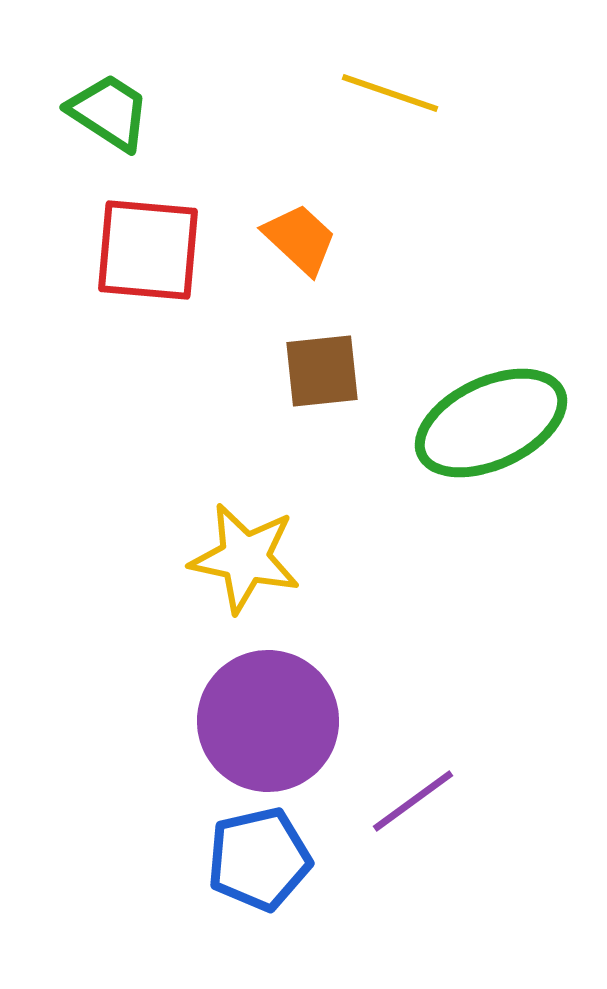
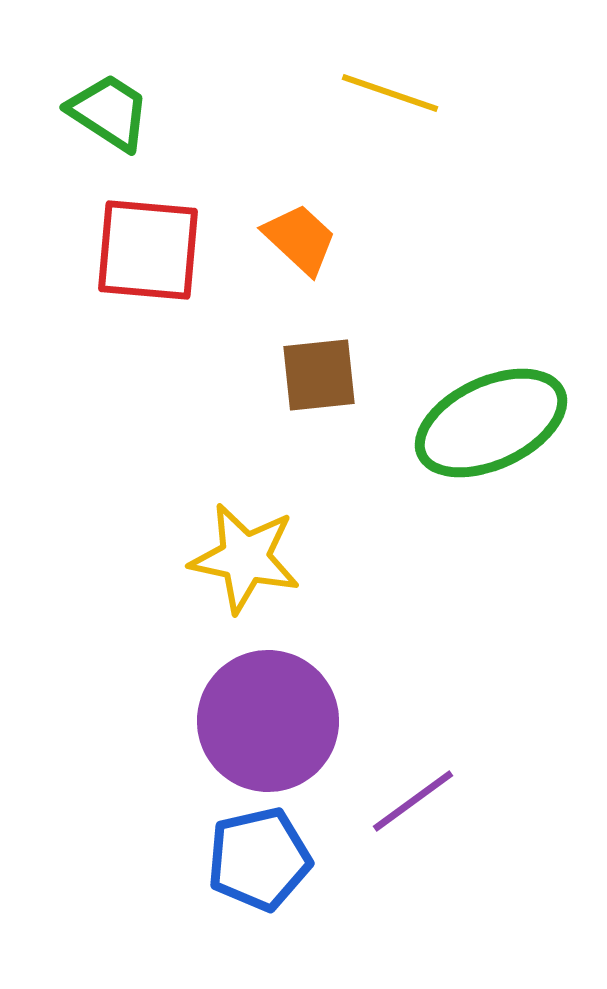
brown square: moved 3 px left, 4 px down
